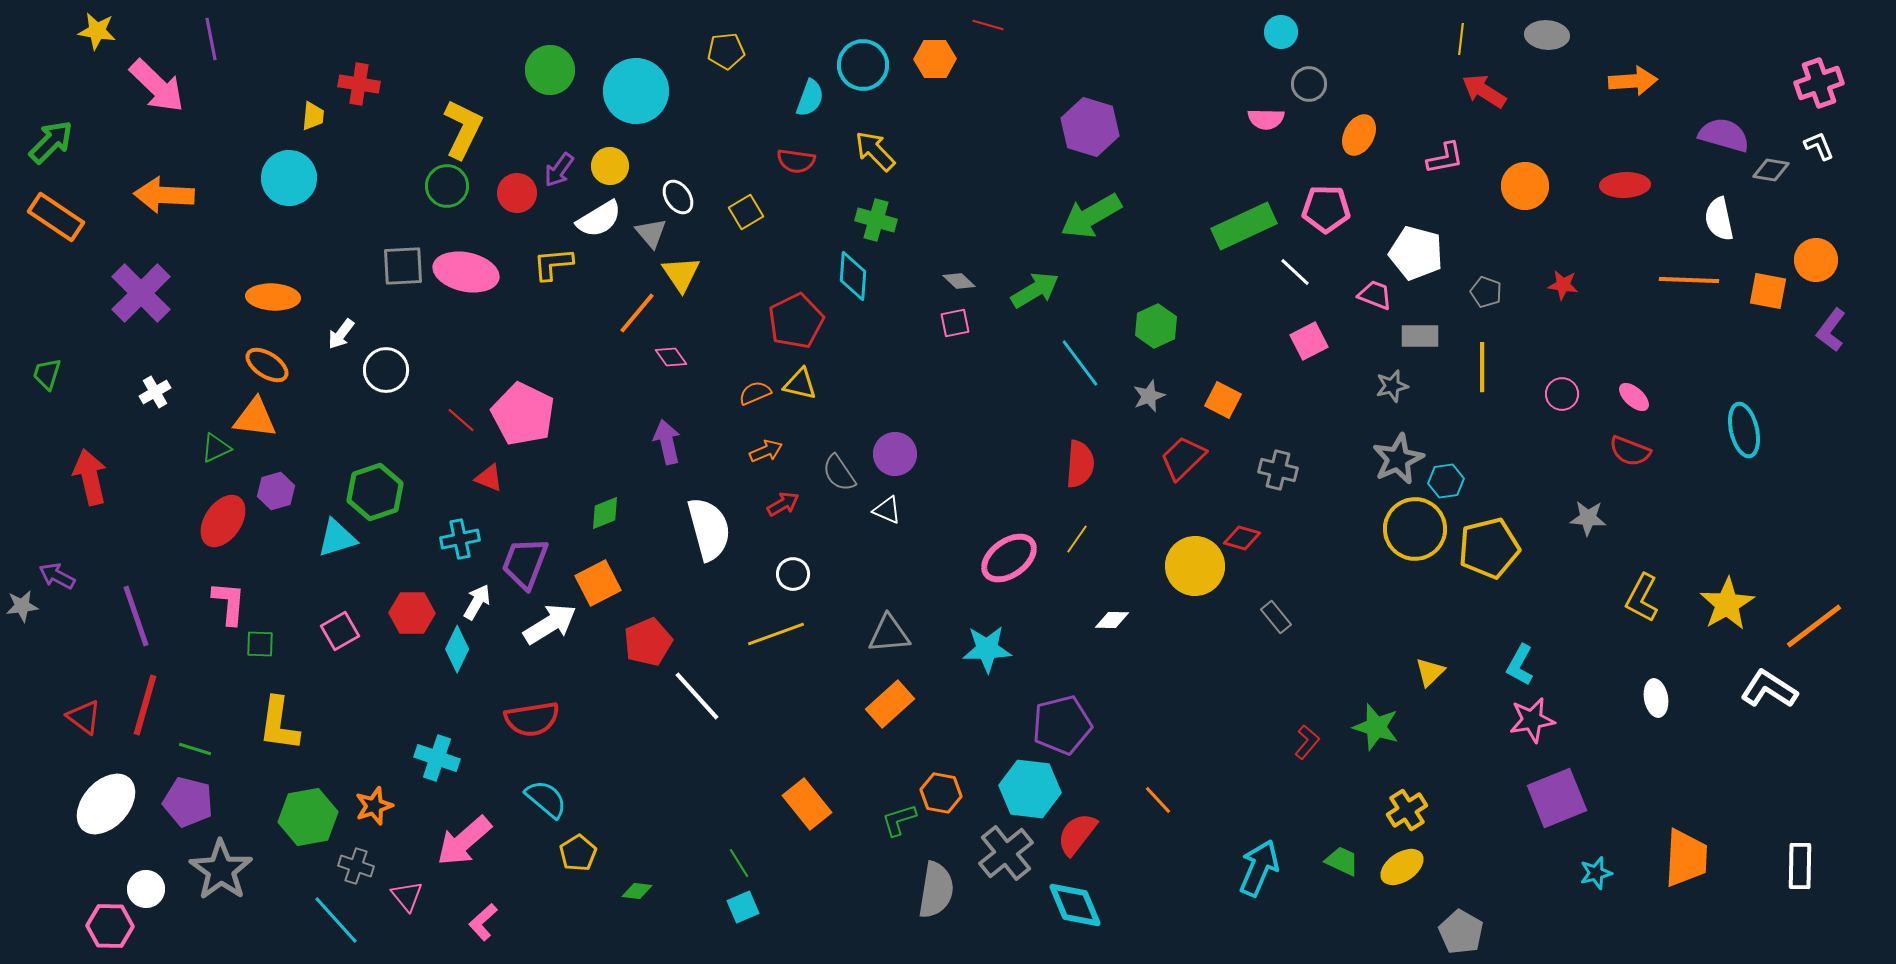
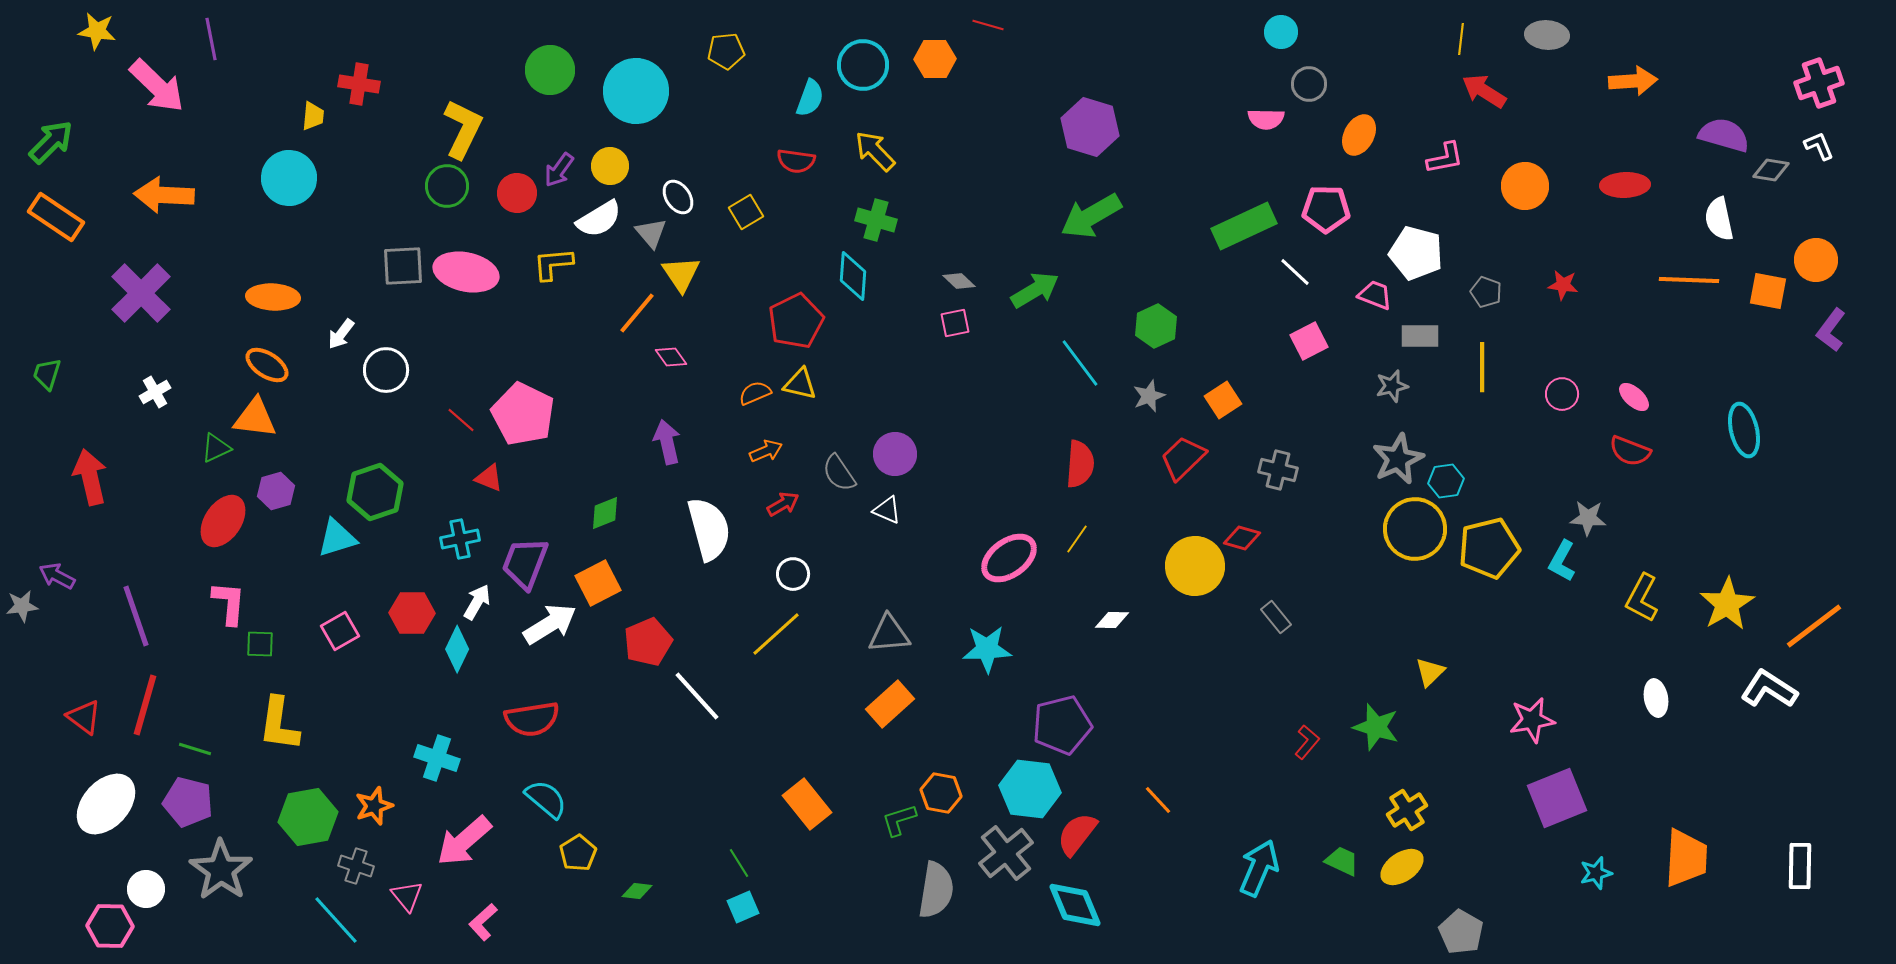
orange square at (1223, 400): rotated 30 degrees clockwise
yellow line at (776, 634): rotated 22 degrees counterclockwise
cyan L-shape at (1520, 665): moved 42 px right, 104 px up
